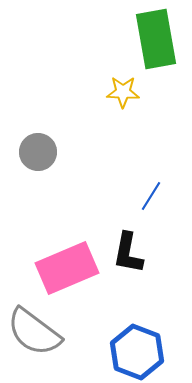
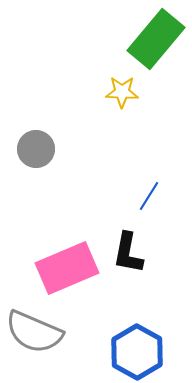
green rectangle: rotated 50 degrees clockwise
yellow star: moved 1 px left
gray circle: moved 2 px left, 3 px up
blue line: moved 2 px left
gray semicircle: rotated 14 degrees counterclockwise
blue hexagon: rotated 8 degrees clockwise
